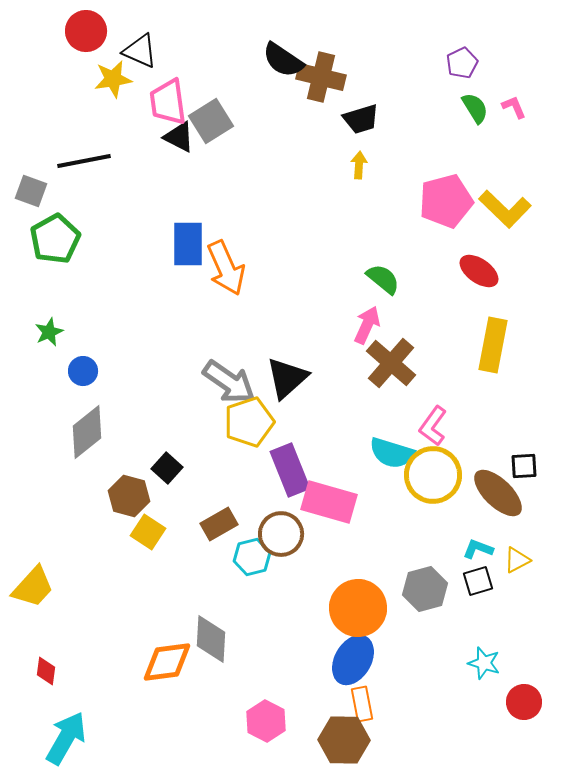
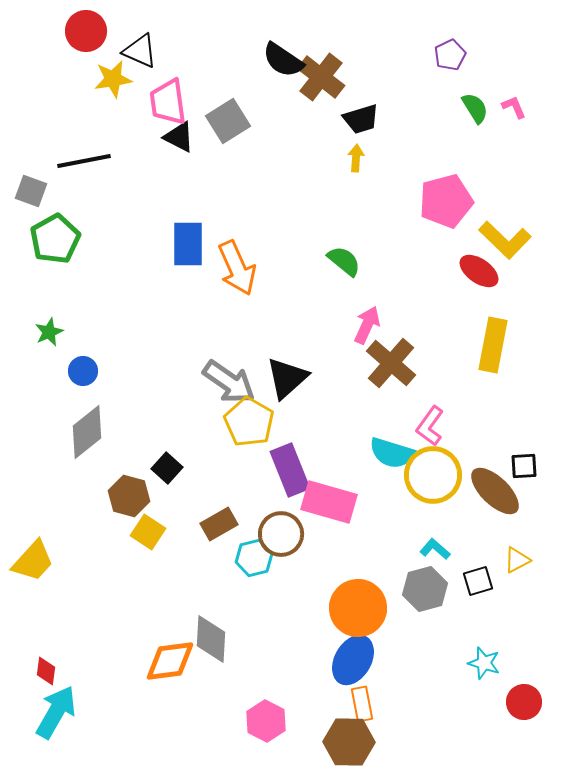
purple pentagon at (462, 63): moved 12 px left, 8 px up
brown cross at (321, 77): rotated 24 degrees clockwise
gray square at (211, 121): moved 17 px right
yellow arrow at (359, 165): moved 3 px left, 7 px up
yellow L-shape at (505, 209): moved 31 px down
orange arrow at (226, 268): moved 11 px right
green semicircle at (383, 279): moved 39 px left, 18 px up
yellow pentagon at (249, 422): rotated 24 degrees counterclockwise
pink L-shape at (433, 426): moved 3 px left
brown ellipse at (498, 493): moved 3 px left, 2 px up
cyan L-shape at (478, 549): moved 43 px left; rotated 20 degrees clockwise
cyan hexagon at (252, 557): moved 2 px right, 1 px down
yellow trapezoid at (33, 587): moved 26 px up
orange diamond at (167, 662): moved 3 px right, 1 px up
cyan arrow at (66, 738): moved 10 px left, 26 px up
brown hexagon at (344, 740): moved 5 px right, 2 px down
